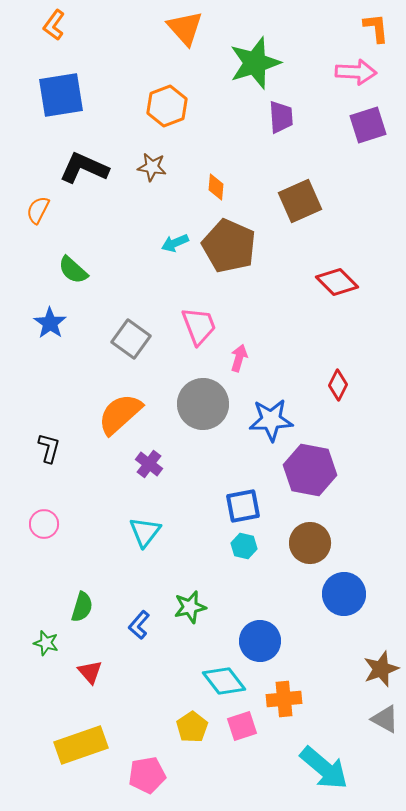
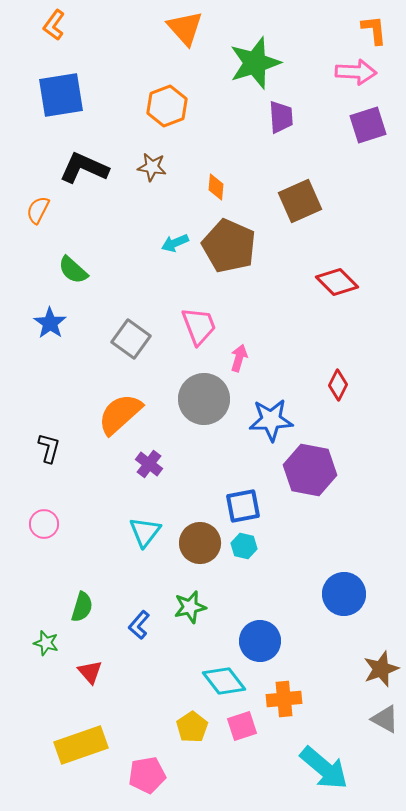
orange L-shape at (376, 28): moved 2 px left, 2 px down
gray circle at (203, 404): moved 1 px right, 5 px up
brown circle at (310, 543): moved 110 px left
